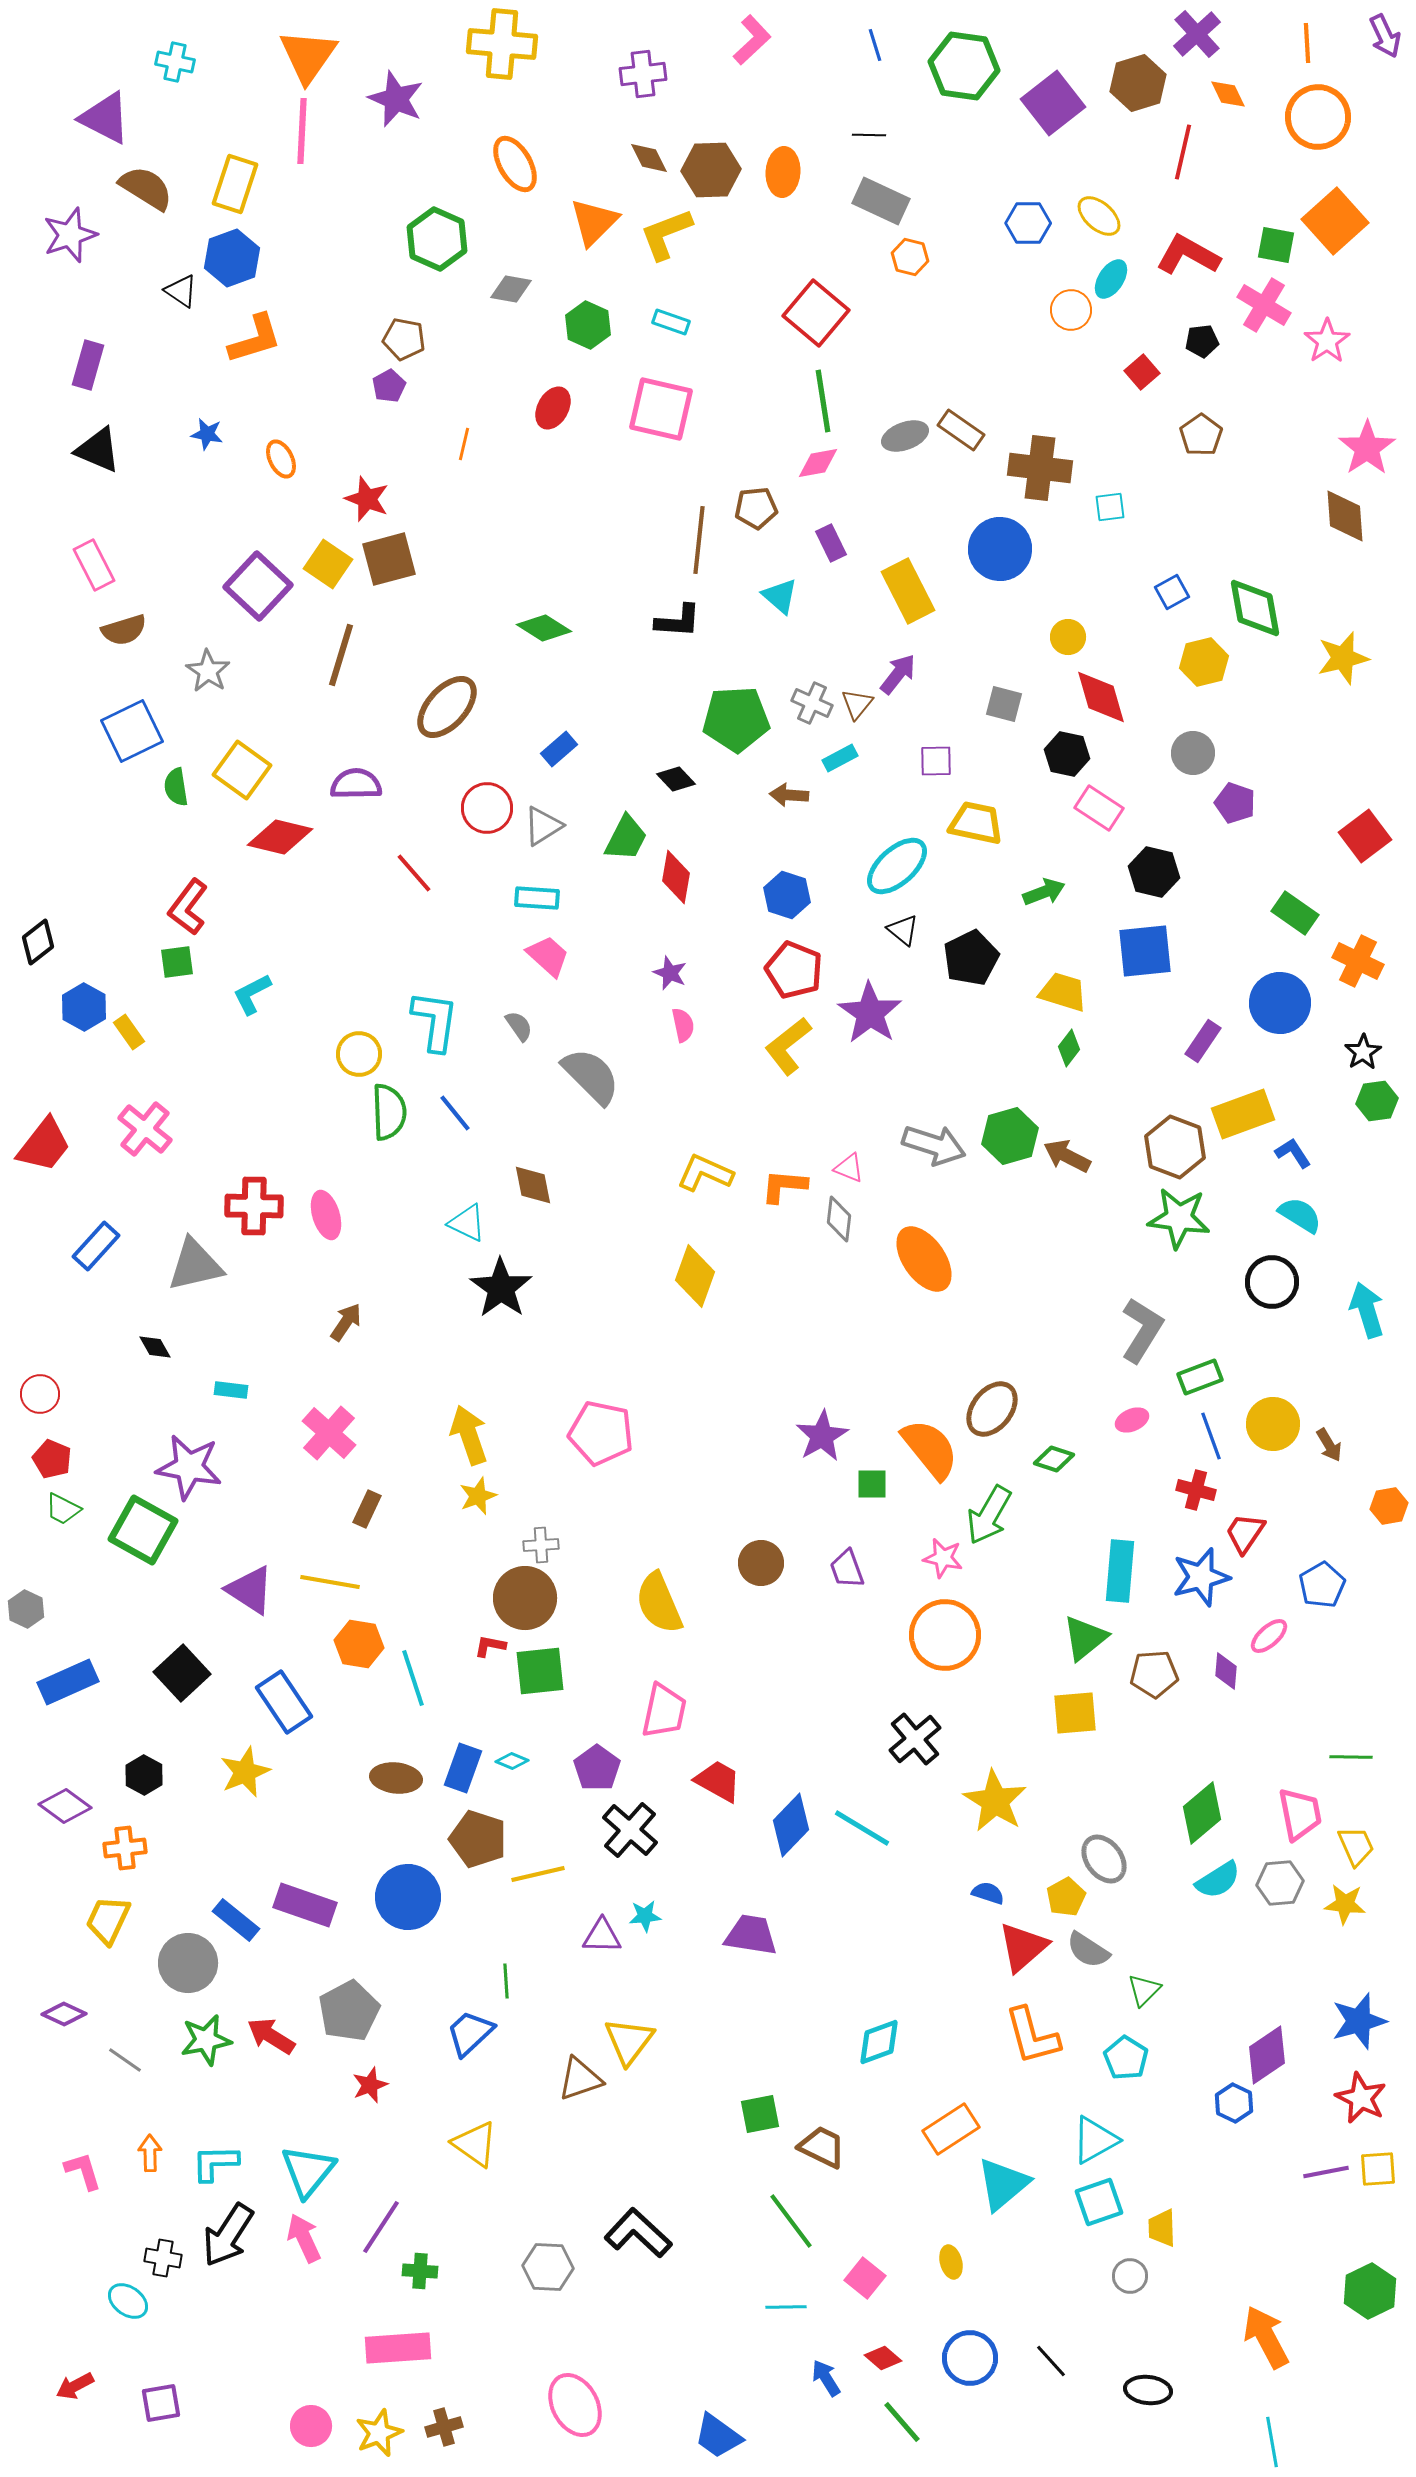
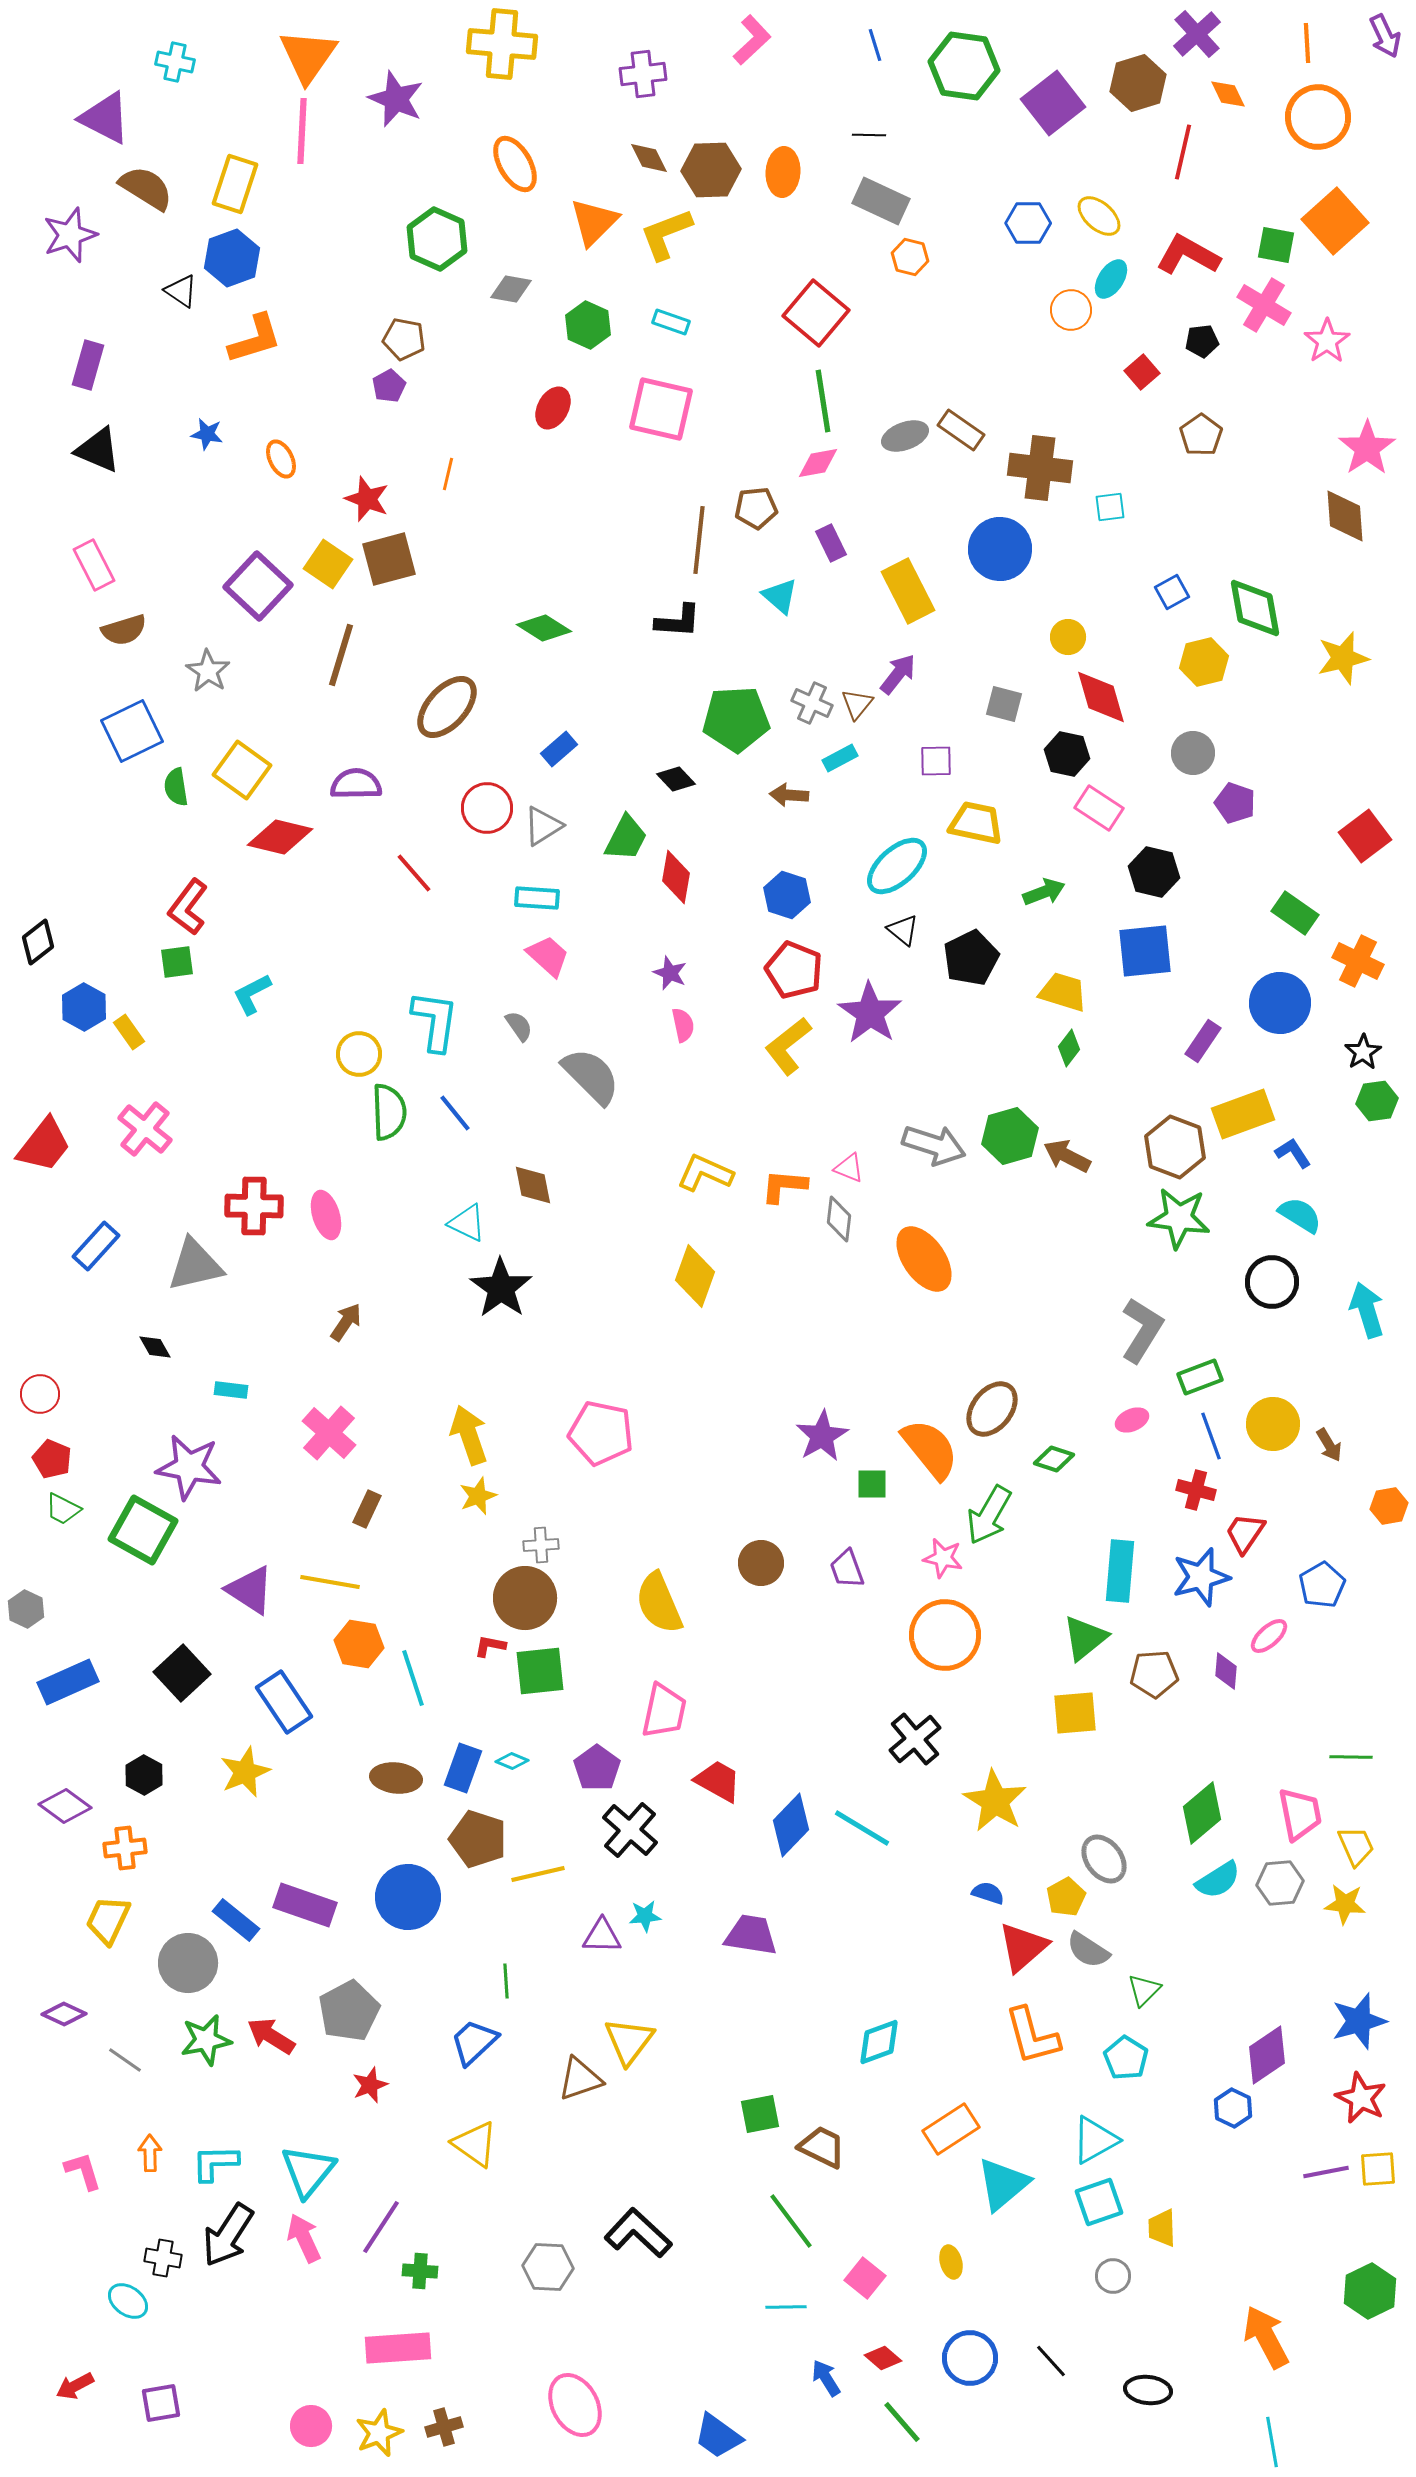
orange line at (464, 444): moved 16 px left, 30 px down
blue trapezoid at (470, 2033): moved 4 px right, 9 px down
blue hexagon at (1234, 2103): moved 1 px left, 5 px down
gray circle at (1130, 2276): moved 17 px left
